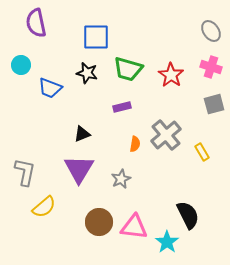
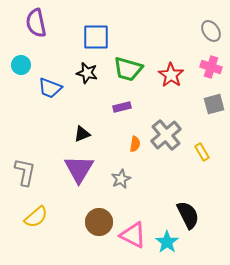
yellow semicircle: moved 8 px left, 10 px down
pink triangle: moved 1 px left, 8 px down; rotated 20 degrees clockwise
